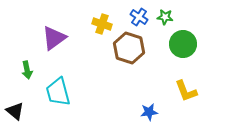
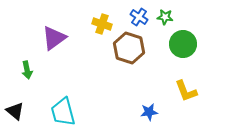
cyan trapezoid: moved 5 px right, 20 px down
